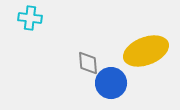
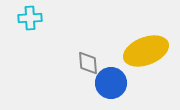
cyan cross: rotated 10 degrees counterclockwise
